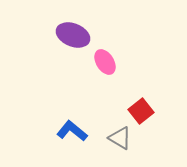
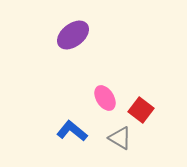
purple ellipse: rotated 60 degrees counterclockwise
pink ellipse: moved 36 px down
red square: moved 1 px up; rotated 15 degrees counterclockwise
